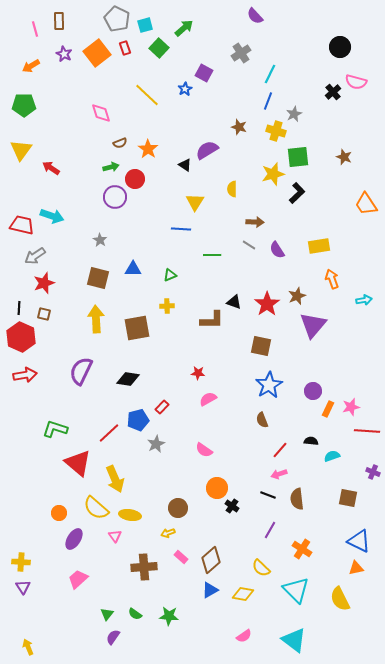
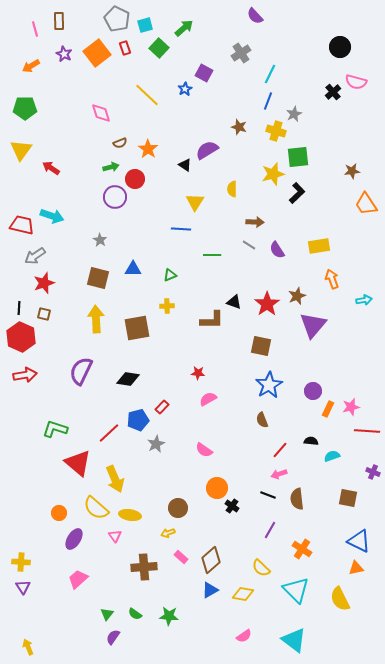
green pentagon at (24, 105): moved 1 px right, 3 px down
brown star at (344, 157): moved 8 px right, 14 px down; rotated 28 degrees counterclockwise
